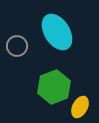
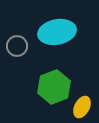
cyan ellipse: rotated 69 degrees counterclockwise
yellow ellipse: moved 2 px right
